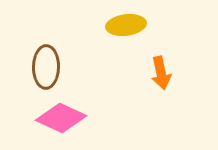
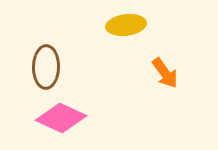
orange arrow: moved 4 px right; rotated 24 degrees counterclockwise
